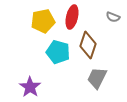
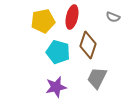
purple star: moved 26 px right; rotated 25 degrees clockwise
